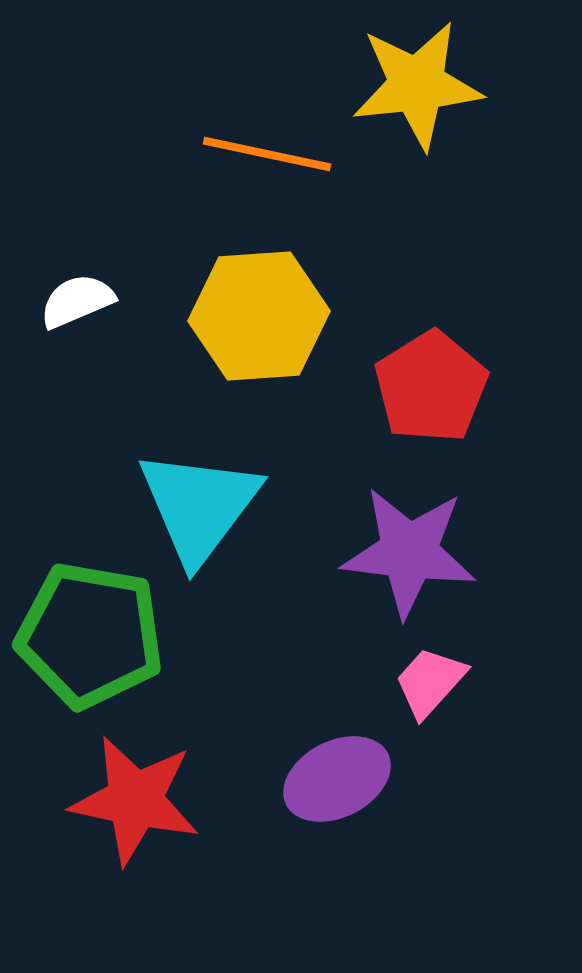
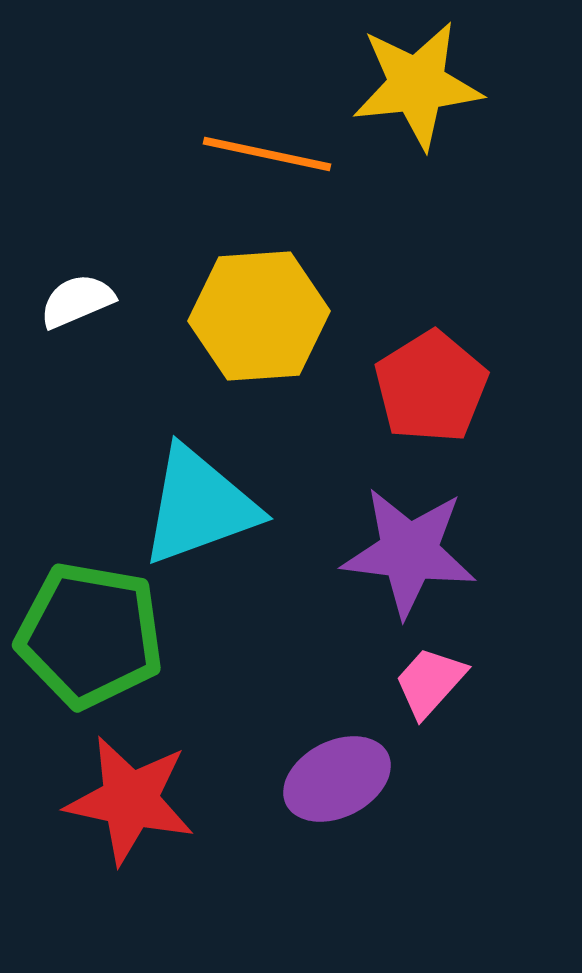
cyan triangle: rotated 33 degrees clockwise
red star: moved 5 px left
